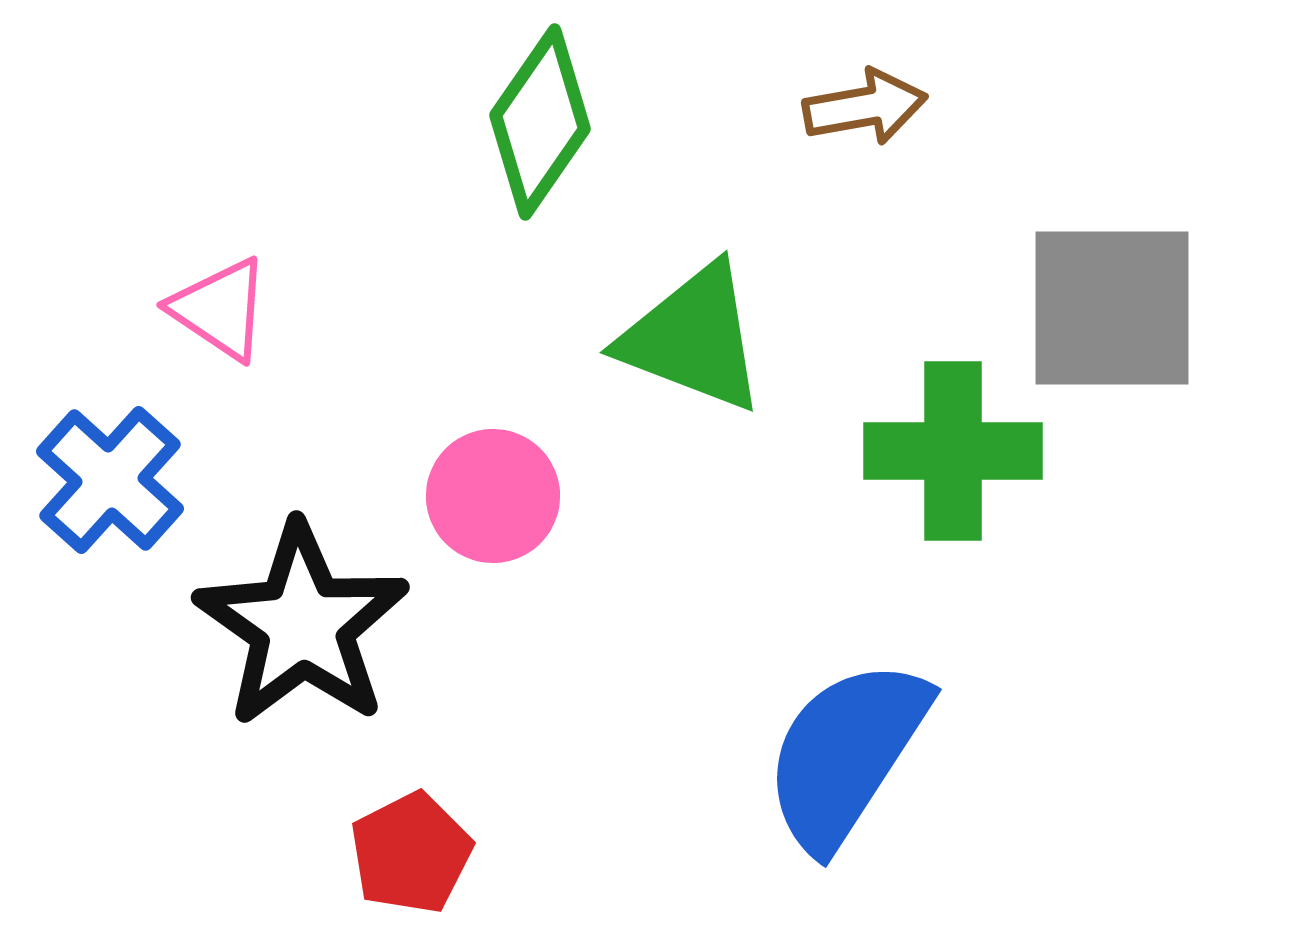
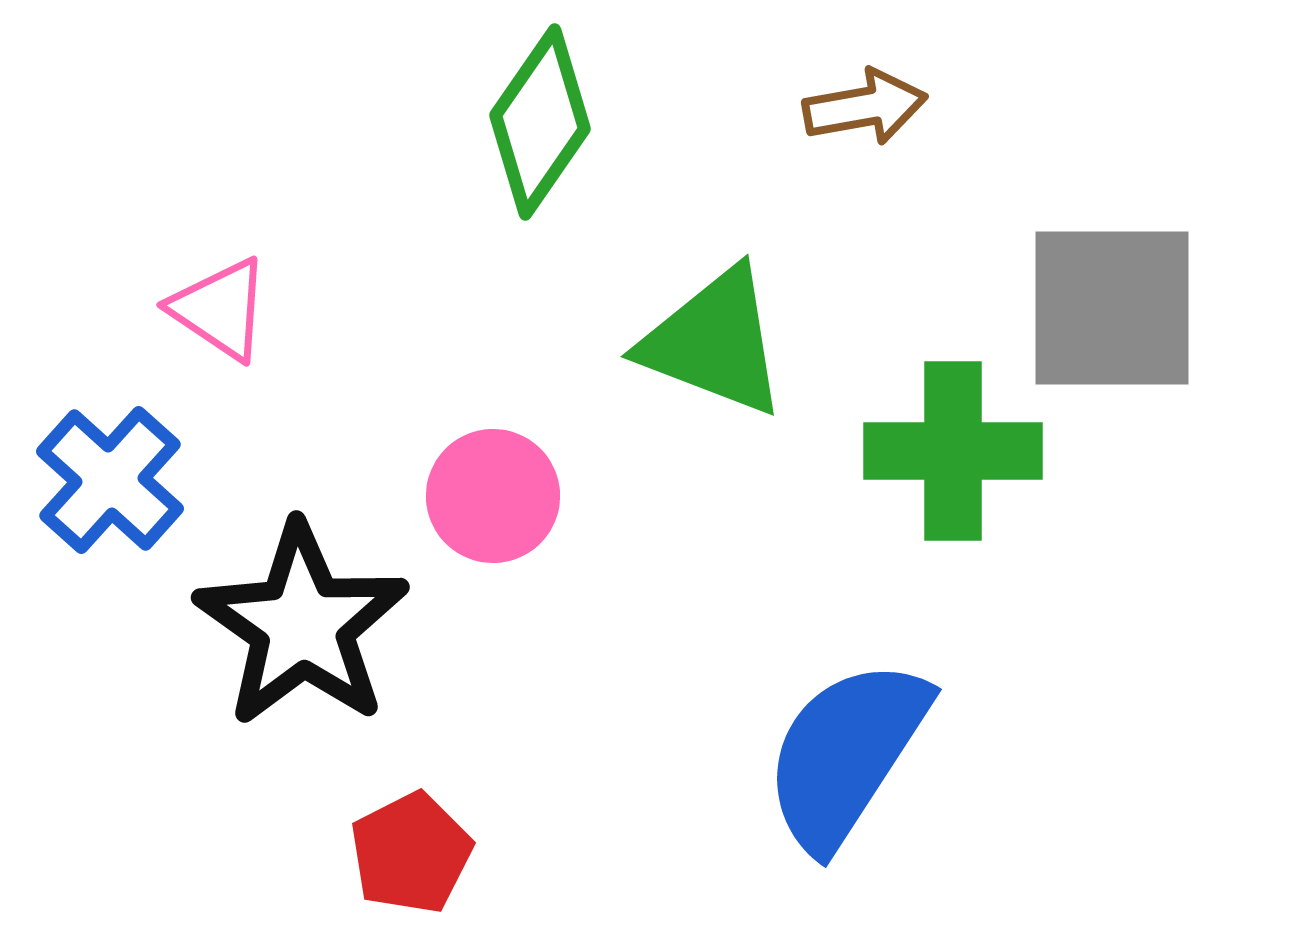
green triangle: moved 21 px right, 4 px down
